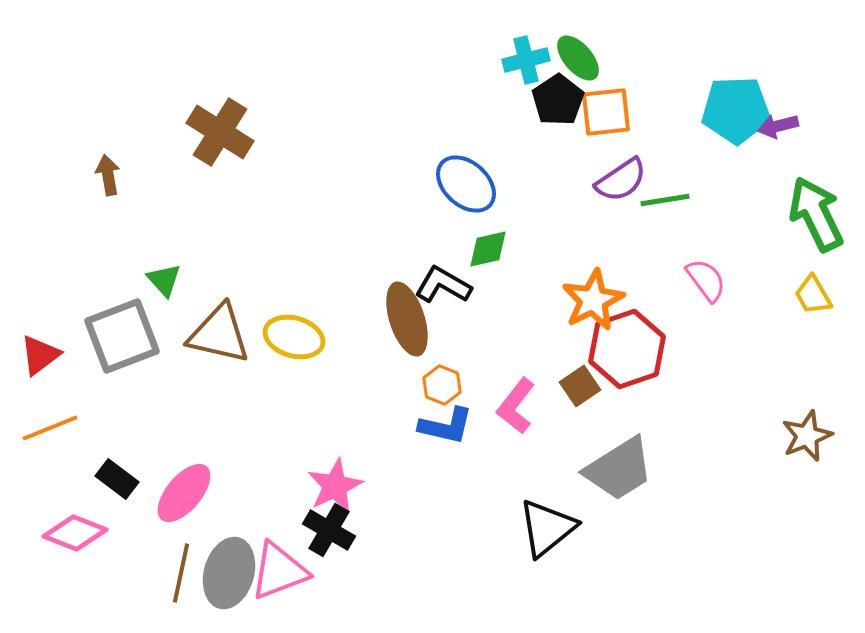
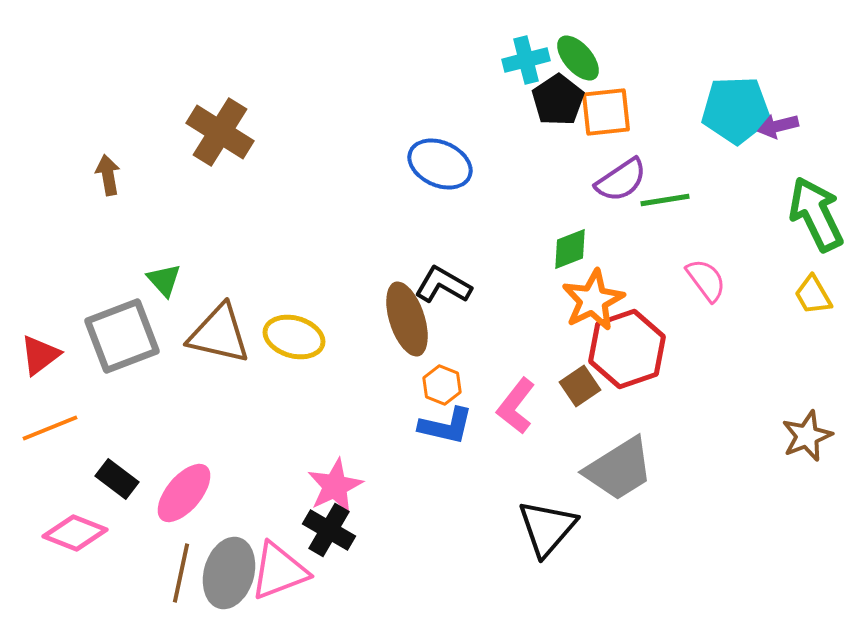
blue ellipse: moved 26 px left, 20 px up; rotated 18 degrees counterclockwise
green diamond: moved 82 px right; rotated 9 degrees counterclockwise
black triangle: rotated 10 degrees counterclockwise
